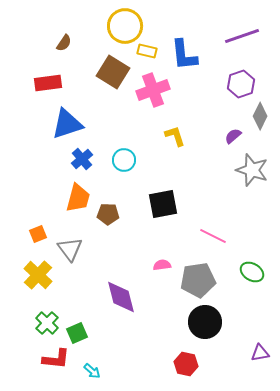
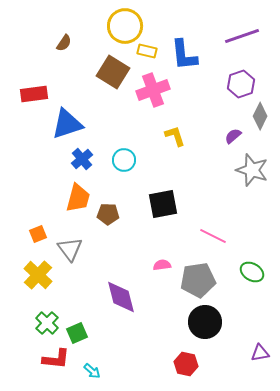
red rectangle: moved 14 px left, 11 px down
